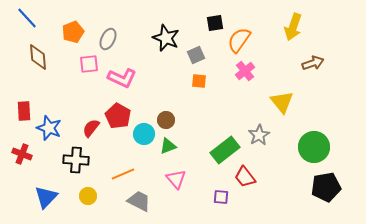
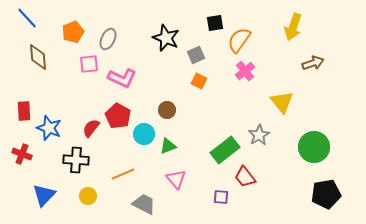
orange square: rotated 21 degrees clockwise
brown circle: moved 1 px right, 10 px up
black pentagon: moved 7 px down
blue triangle: moved 2 px left, 2 px up
gray trapezoid: moved 5 px right, 3 px down
